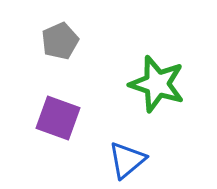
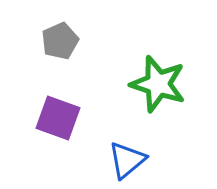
green star: moved 1 px right
